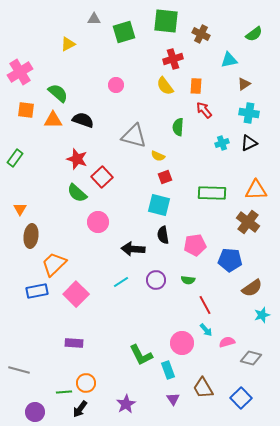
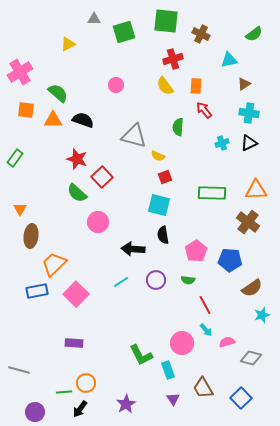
pink pentagon at (195, 245): moved 1 px right, 6 px down; rotated 25 degrees counterclockwise
